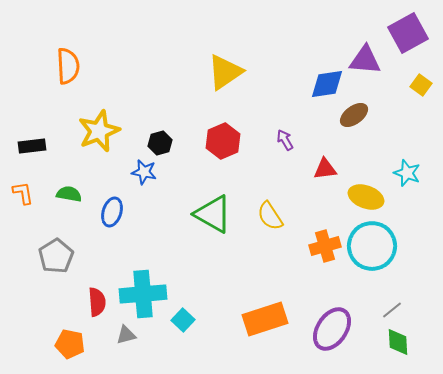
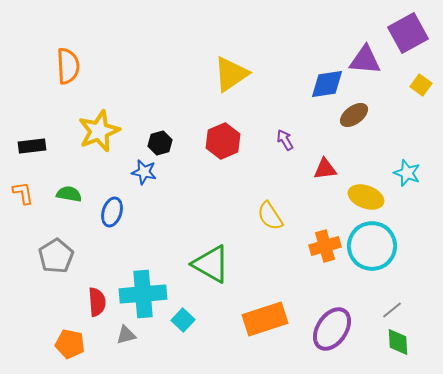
yellow triangle: moved 6 px right, 2 px down
green triangle: moved 2 px left, 50 px down
